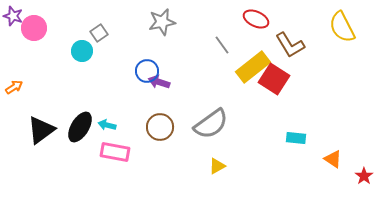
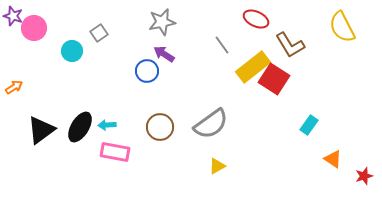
cyan circle: moved 10 px left
purple arrow: moved 5 px right, 28 px up; rotated 15 degrees clockwise
cyan arrow: rotated 18 degrees counterclockwise
cyan rectangle: moved 13 px right, 13 px up; rotated 60 degrees counterclockwise
red star: rotated 18 degrees clockwise
